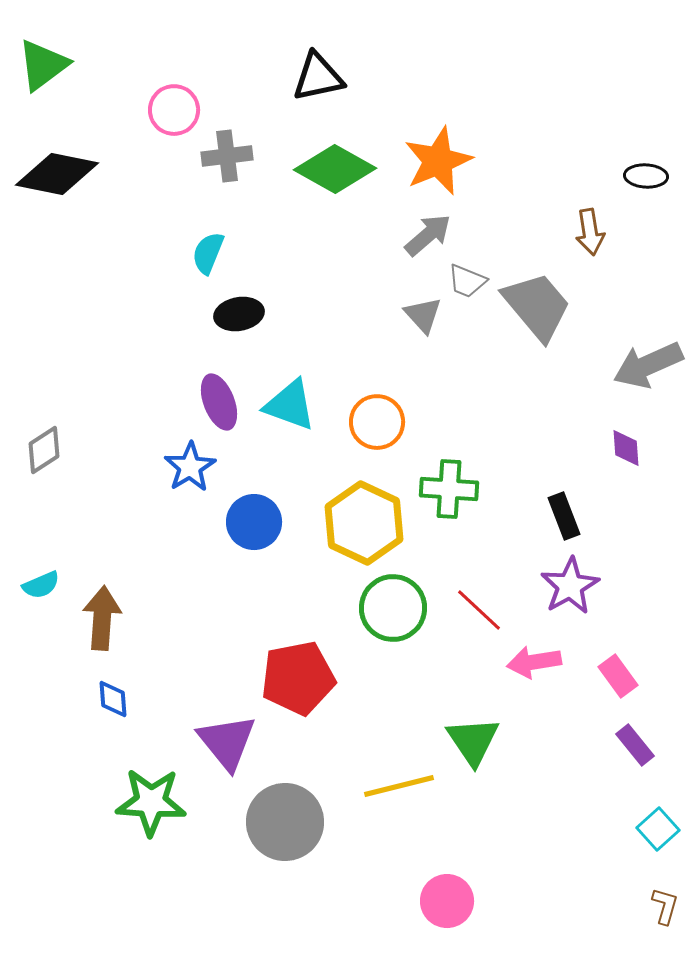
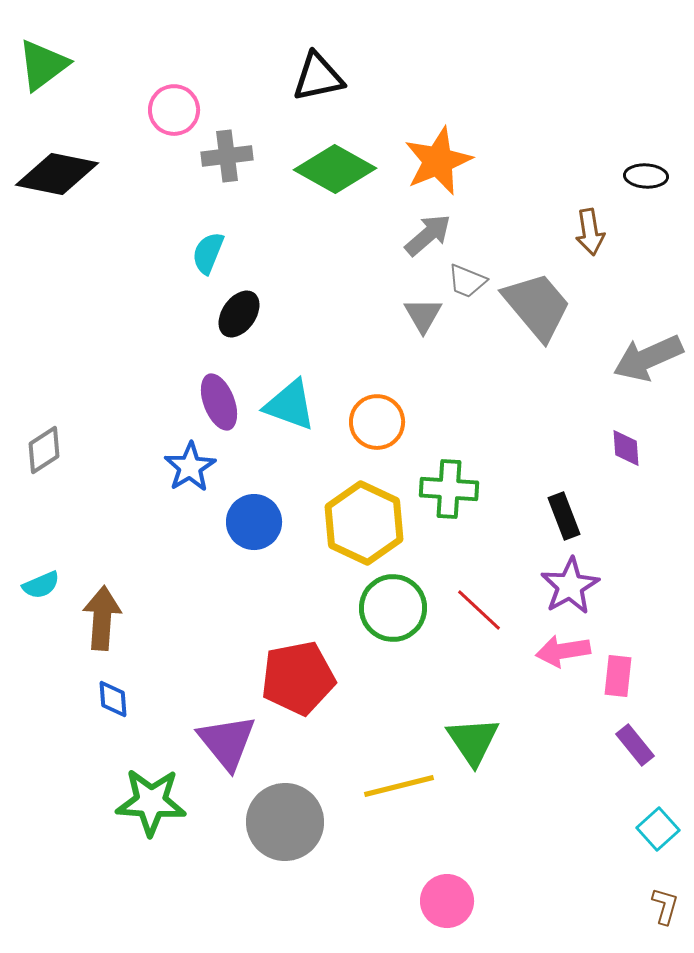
black ellipse at (239, 314): rotated 45 degrees counterclockwise
gray triangle at (423, 315): rotated 12 degrees clockwise
gray arrow at (648, 365): moved 7 px up
pink arrow at (534, 662): moved 29 px right, 11 px up
pink rectangle at (618, 676): rotated 42 degrees clockwise
